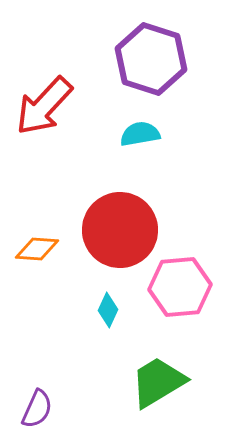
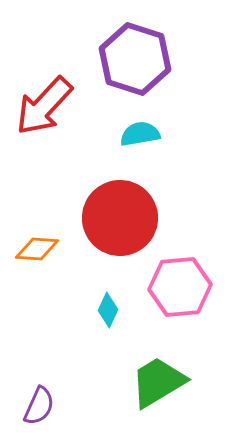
purple hexagon: moved 16 px left
red circle: moved 12 px up
purple semicircle: moved 2 px right, 3 px up
